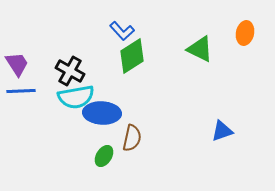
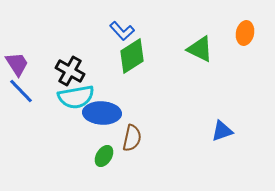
blue line: rotated 48 degrees clockwise
